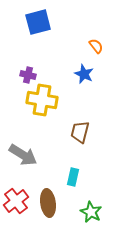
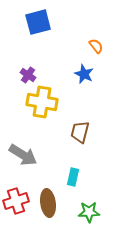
purple cross: rotated 21 degrees clockwise
yellow cross: moved 2 px down
red cross: rotated 20 degrees clockwise
green star: moved 2 px left; rotated 30 degrees counterclockwise
